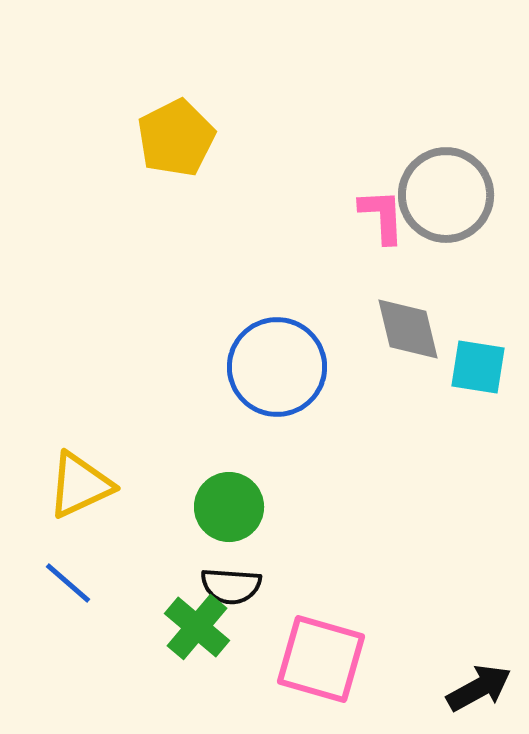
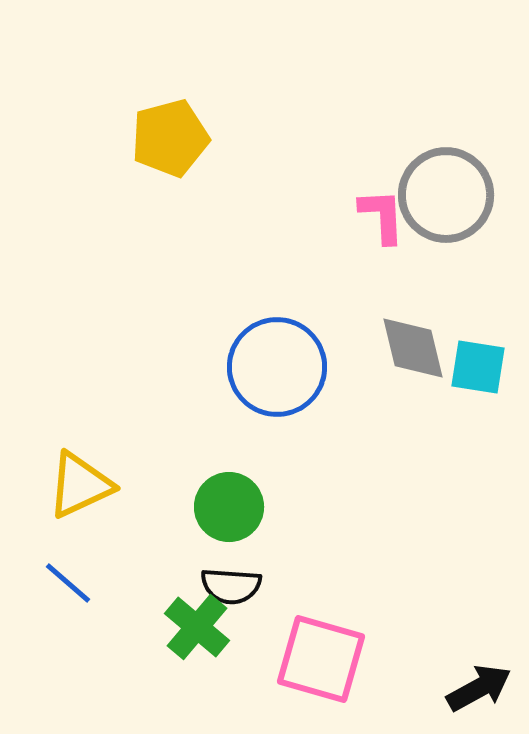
yellow pentagon: moved 6 px left; rotated 12 degrees clockwise
gray diamond: moved 5 px right, 19 px down
